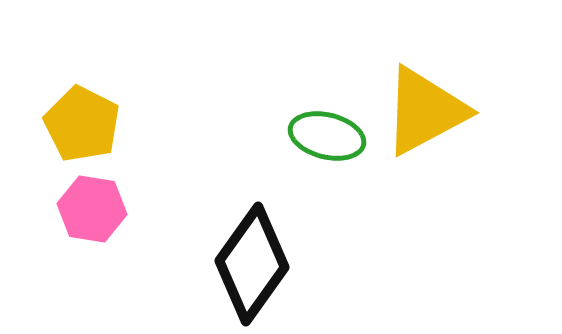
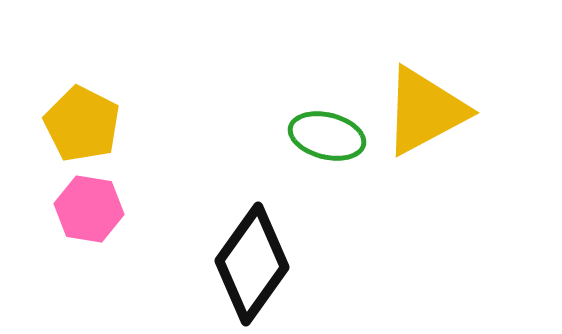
pink hexagon: moved 3 px left
